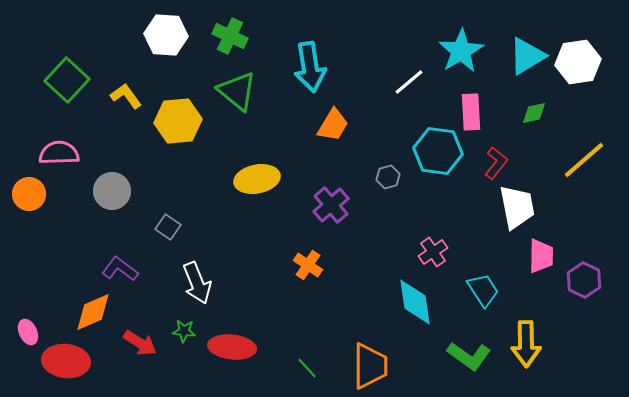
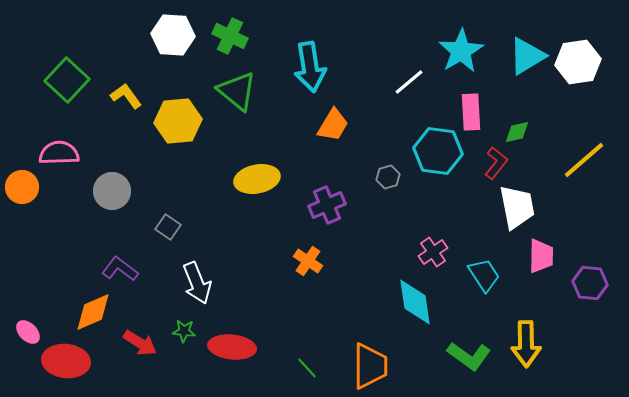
white hexagon at (166, 35): moved 7 px right
green diamond at (534, 113): moved 17 px left, 19 px down
orange circle at (29, 194): moved 7 px left, 7 px up
purple cross at (331, 205): moved 4 px left; rotated 18 degrees clockwise
orange cross at (308, 265): moved 4 px up
purple hexagon at (584, 280): moved 6 px right, 3 px down; rotated 20 degrees counterclockwise
cyan trapezoid at (483, 290): moved 1 px right, 15 px up
pink ellipse at (28, 332): rotated 20 degrees counterclockwise
